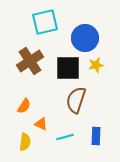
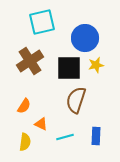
cyan square: moved 3 px left
black square: moved 1 px right
